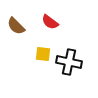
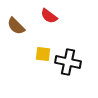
red semicircle: moved 1 px left, 6 px up
black cross: moved 1 px left
